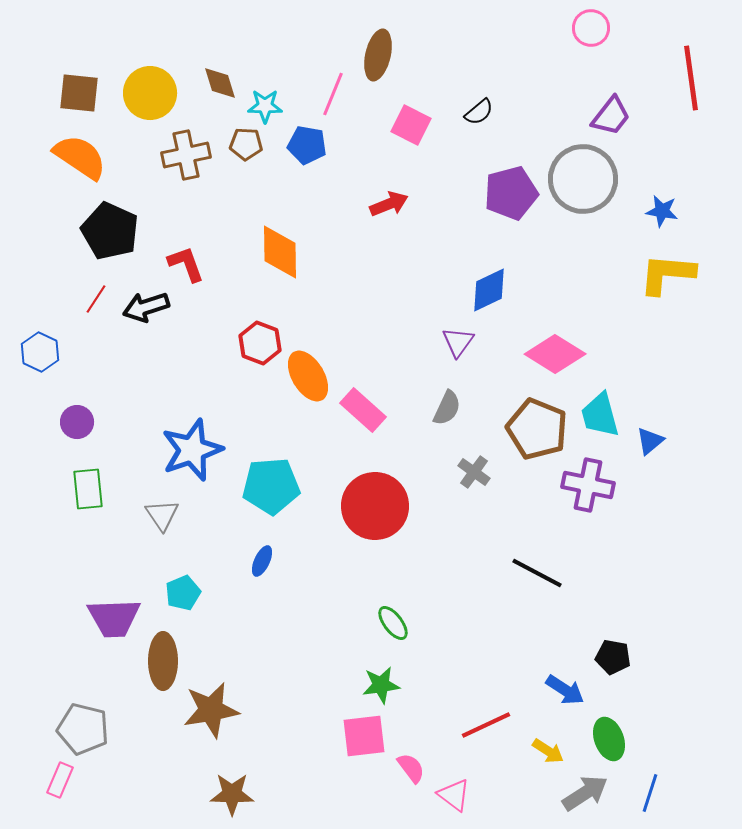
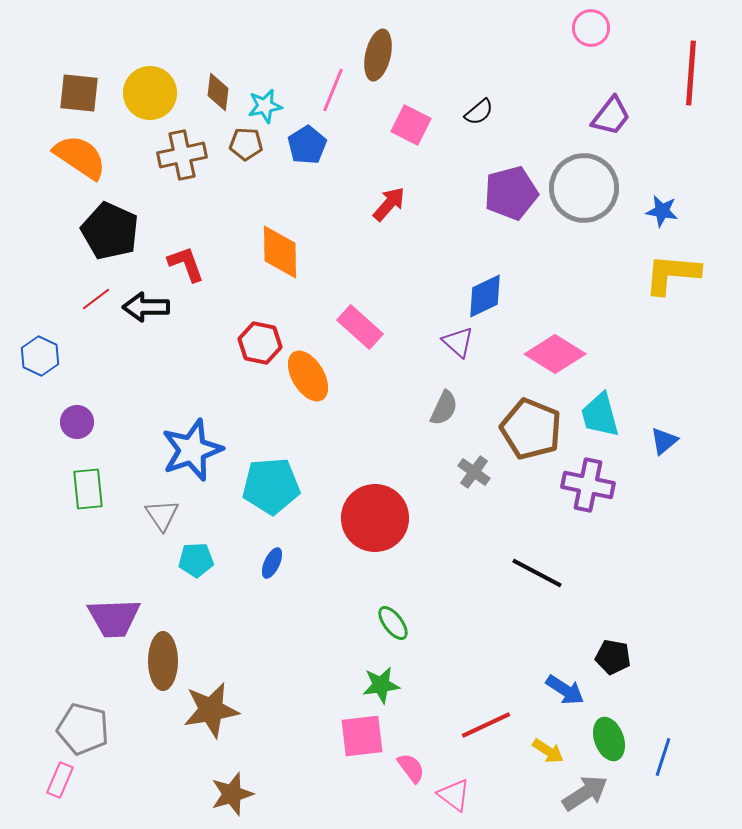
red line at (691, 78): moved 5 px up; rotated 12 degrees clockwise
brown diamond at (220, 83): moved 2 px left, 9 px down; rotated 24 degrees clockwise
pink line at (333, 94): moved 4 px up
cyan star at (265, 106): rotated 12 degrees counterclockwise
blue pentagon at (307, 145): rotated 30 degrees clockwise
brown cross at (186, 155): moved 4 px left
gray circle at (583, 179): moved 1 px right, 9 px down
red arrow at (389, 204): rotated 27 degrees counterclockwise
yellow L-shape at (667, 274): moved 5 px right
blue diamond at (489, 290): moved 4 px left, 6 px down
red line at (96, 299): rotated 20 degrees clockwise
black arrow at (146, 307): rotated 18 degrees clockwise
purple triangle at (458, 342): rotated 24 degrees counterclockwise
red hexagon at (260, 343): rotated 9 degrees counterclockwise
blue hexagon at (40, 352): moved 4 px down
gray semicircle at (447, 408): moved 3 px left
pink rectangle at (363, 410): moved 3 px left, 83 px up
brown pentagon at (537, 429): moved 6 px left
blue triangle at (650, 441): moved 14 px right
red circle at (375, 506): moved 12 px down
blue ellipse at (262, 561): moved 10 px right, 2 px down
cyan pentagon at (183, 593): moved 13 px right, 33 px up; rotated 20 degrees clockwise
pink square at (364, 736): moved 2 px left
blue line at (650, 793): moved 13 px right, 36 px up
brown star at (232, 794): rotated 18 degrees counterclockwise
